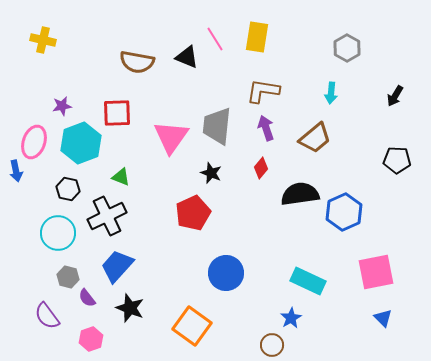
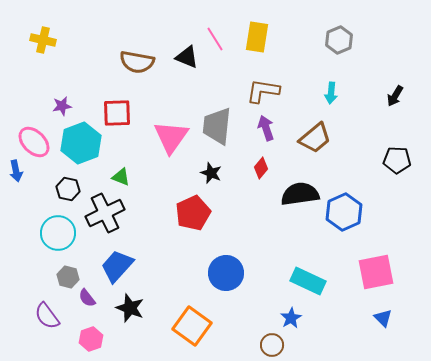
gray hexagon at (347, 48): moved 8 px left, 8 px up; rotated 8 degrees clockwise
pink ellipse at (34, 142): rotated 64 degrees counterclockwise
black cross at (107, 216): moved 2 px left, 3 px up
